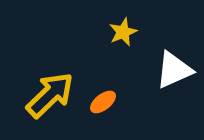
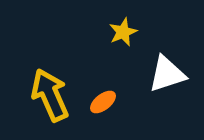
white triangle: moved 7 px left, 4 px down; rotated 6 degrees clockwise
yellow arrow: rotated 70 degrees counterclockwise
